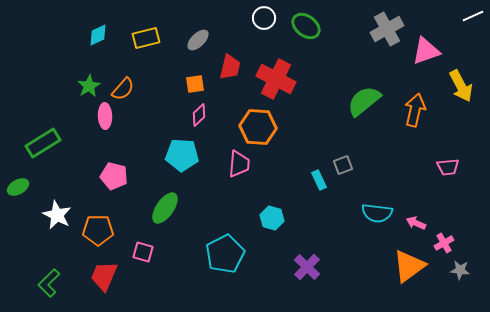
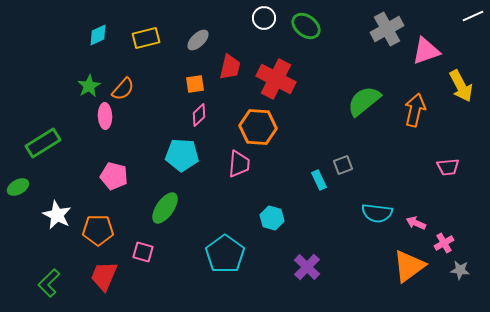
cyan pentagon at (225, 254): rotated 9 degrees counterclockwise
